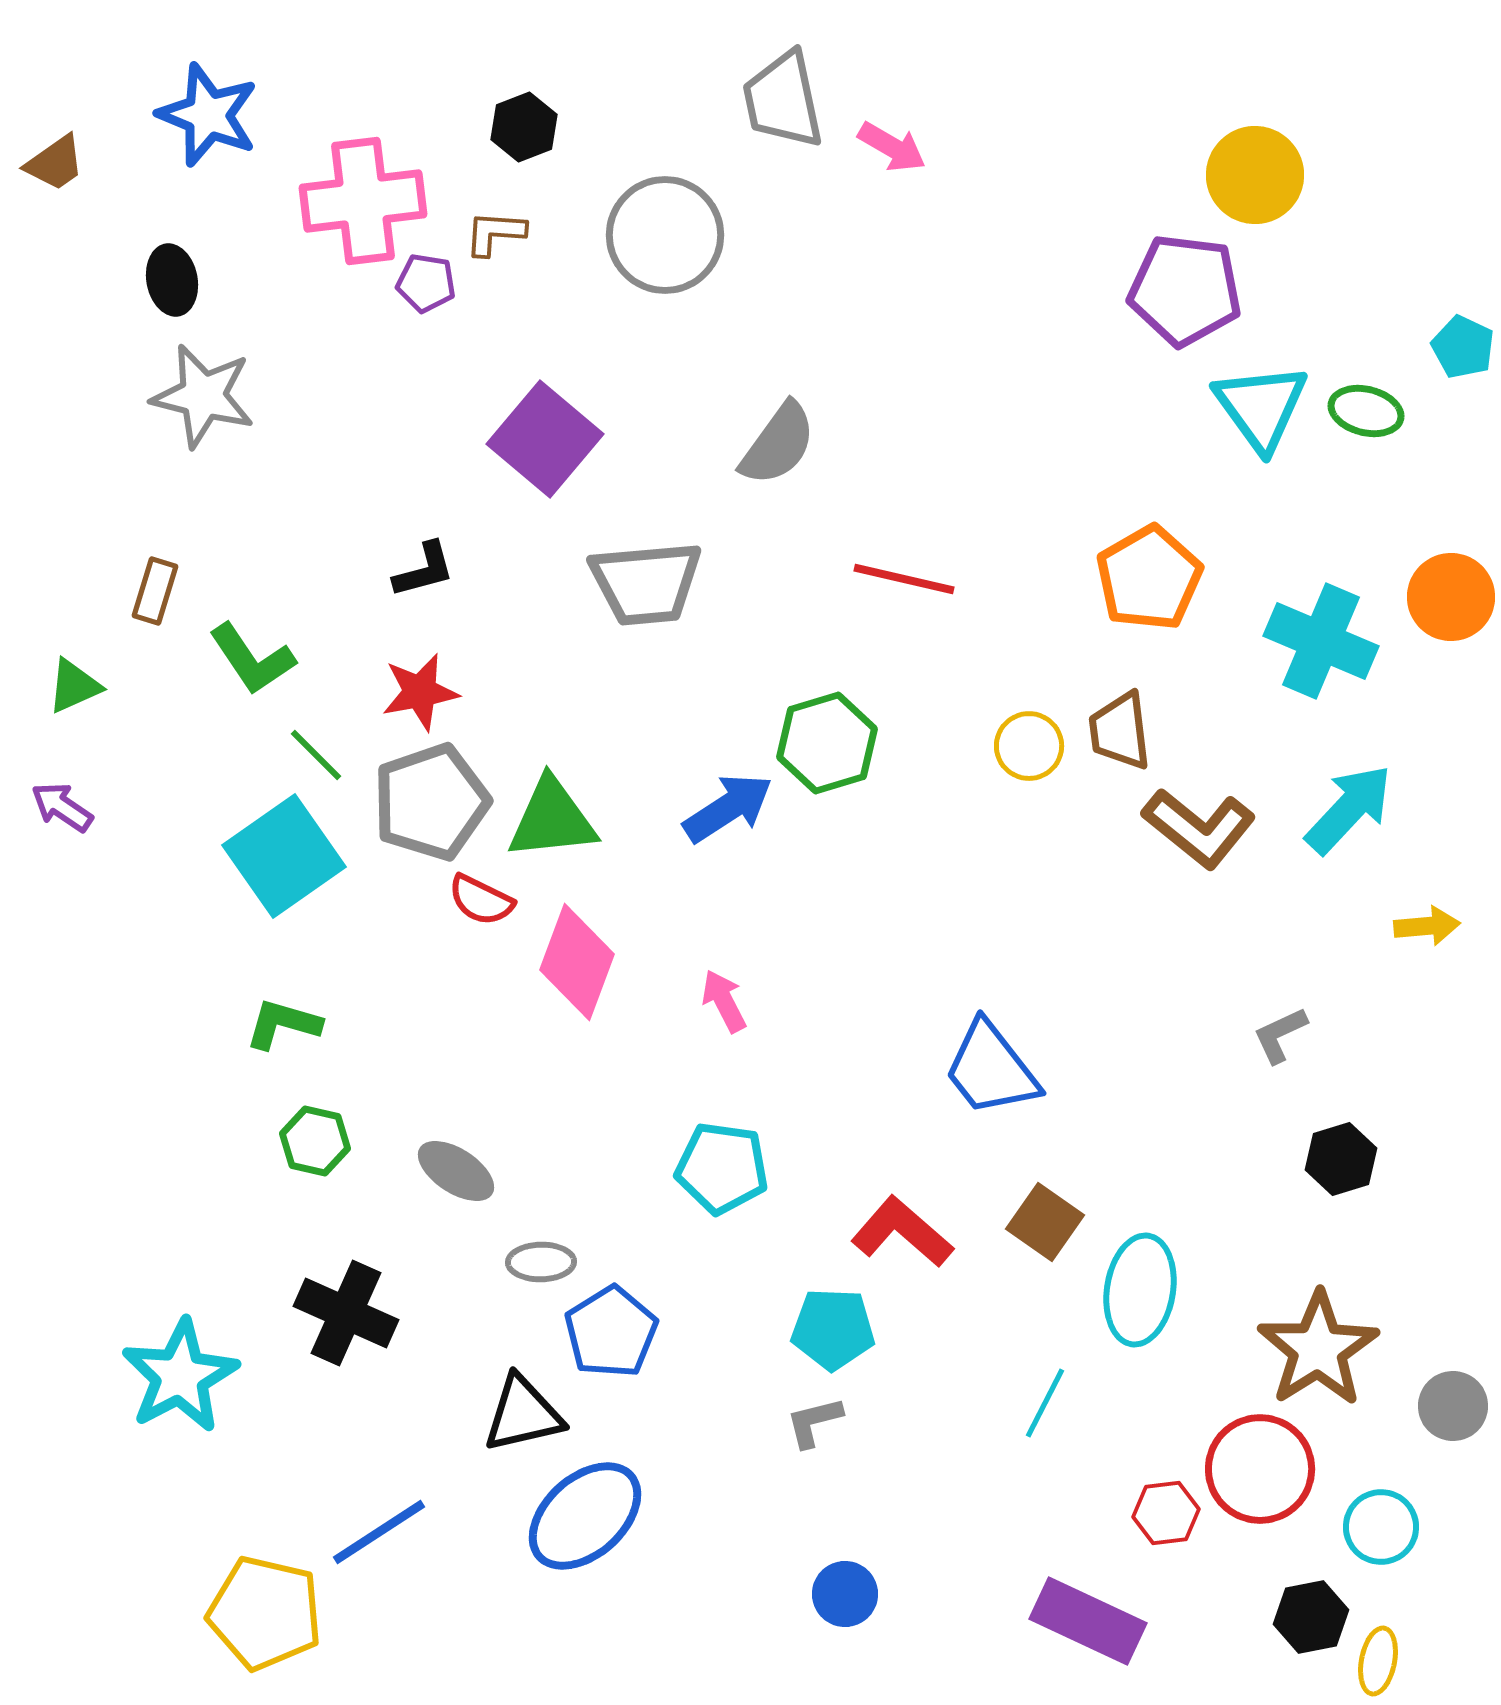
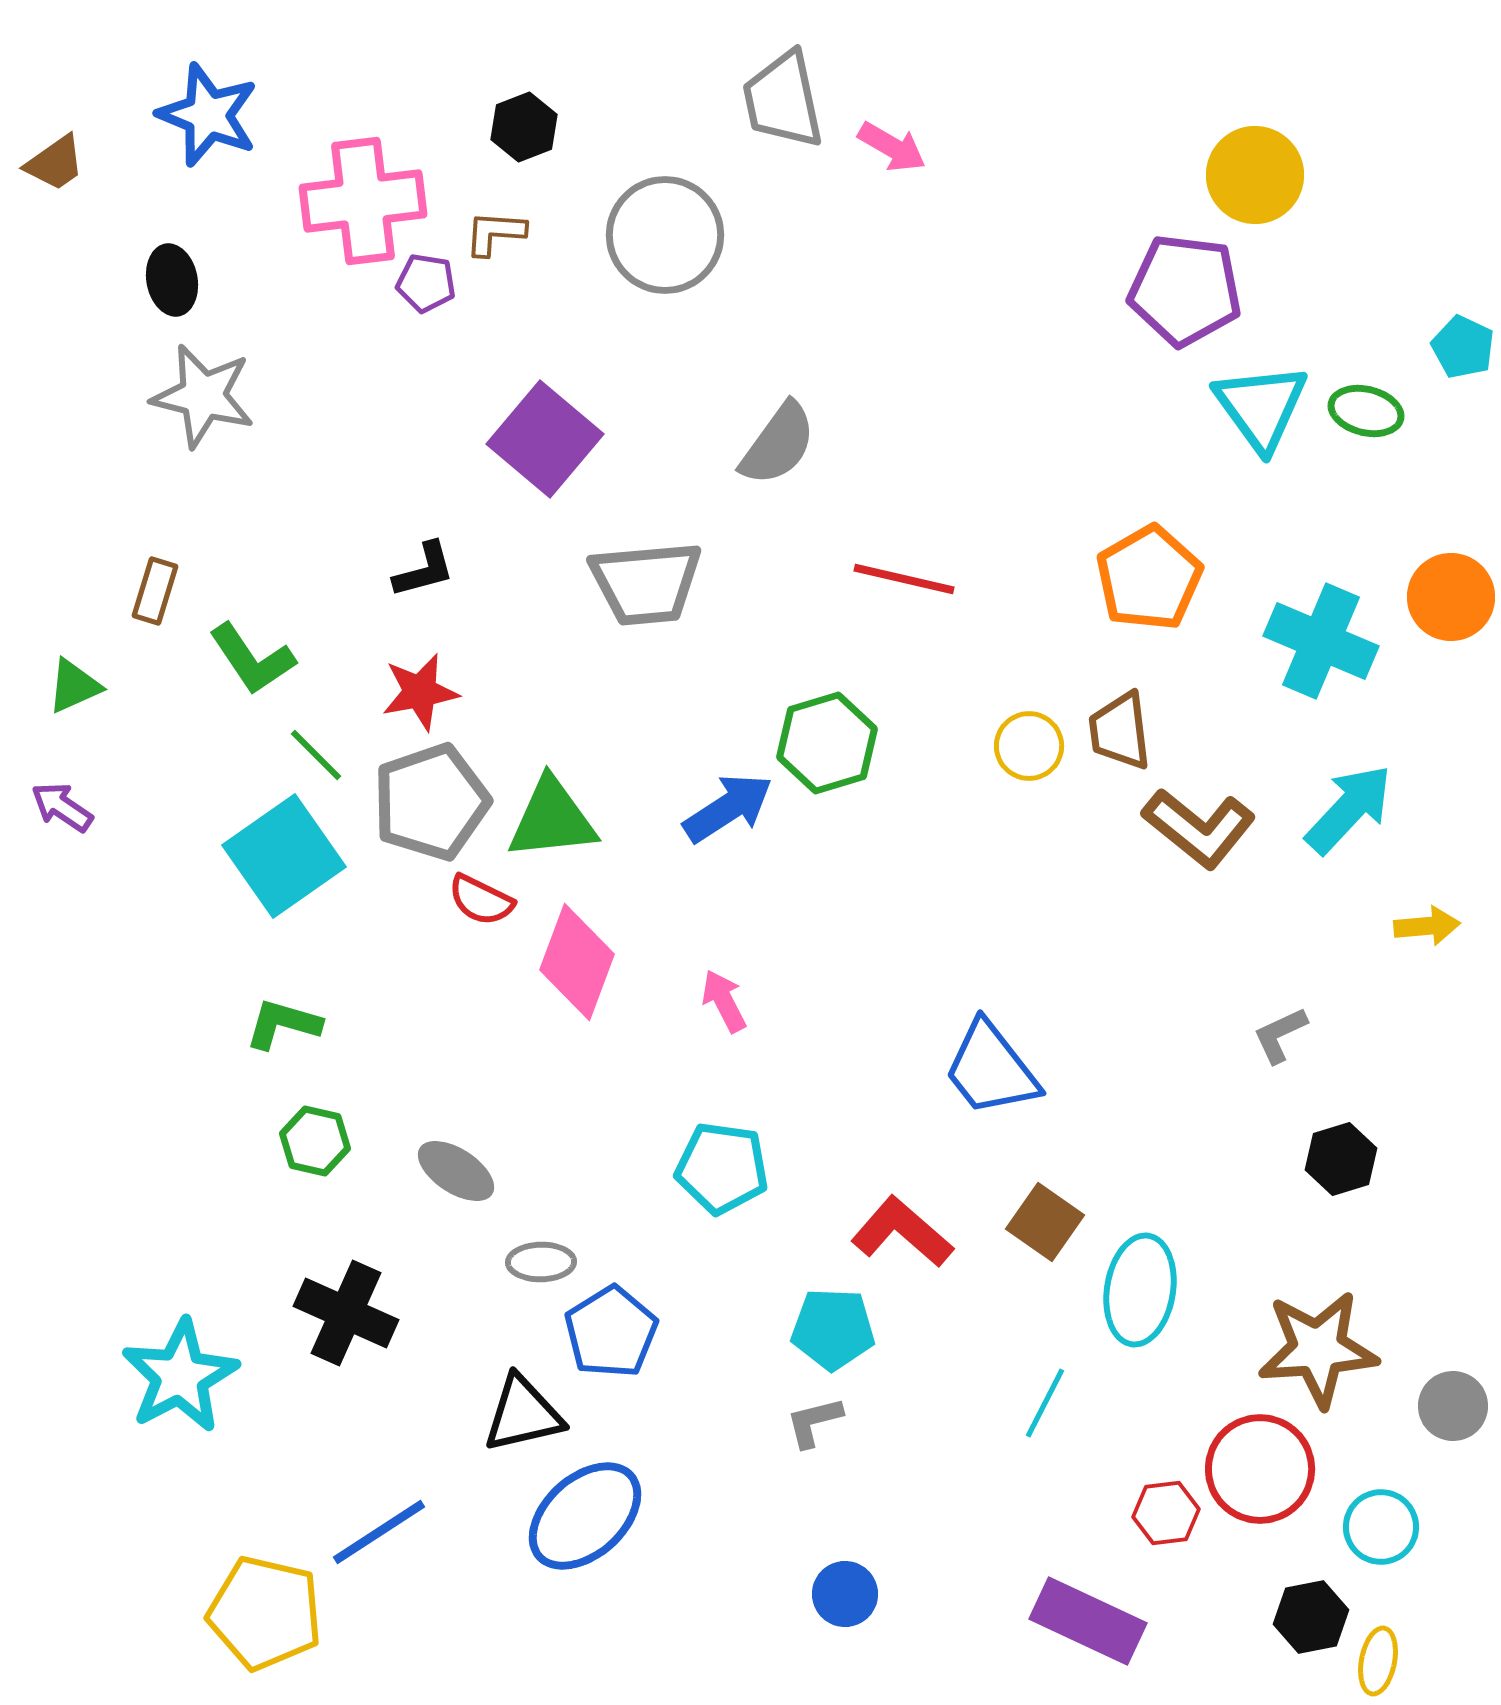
brown star at (1318, 1349): rotated 28 degrees clockwise
